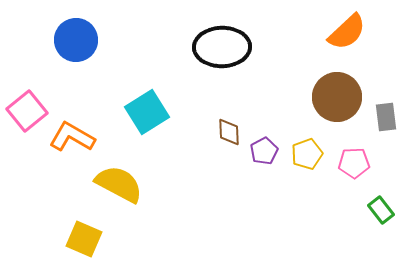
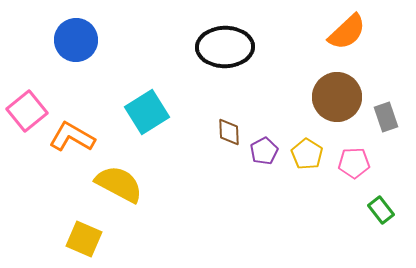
black ellipse: moved 3 px right
gray rectangle: rotated 12 degrees counterclockwise
yellow pentagon: rotated 20 degrees counterclockwise
